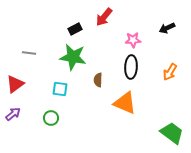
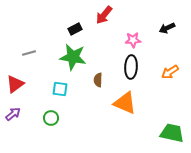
red arrow: moved 2 px up
gray line: rotated 24 degrees counterclockwise
orange arrow: rotated 24 degrees clockwise
green trapezoid: rotated 25 degrees counterclockwise
